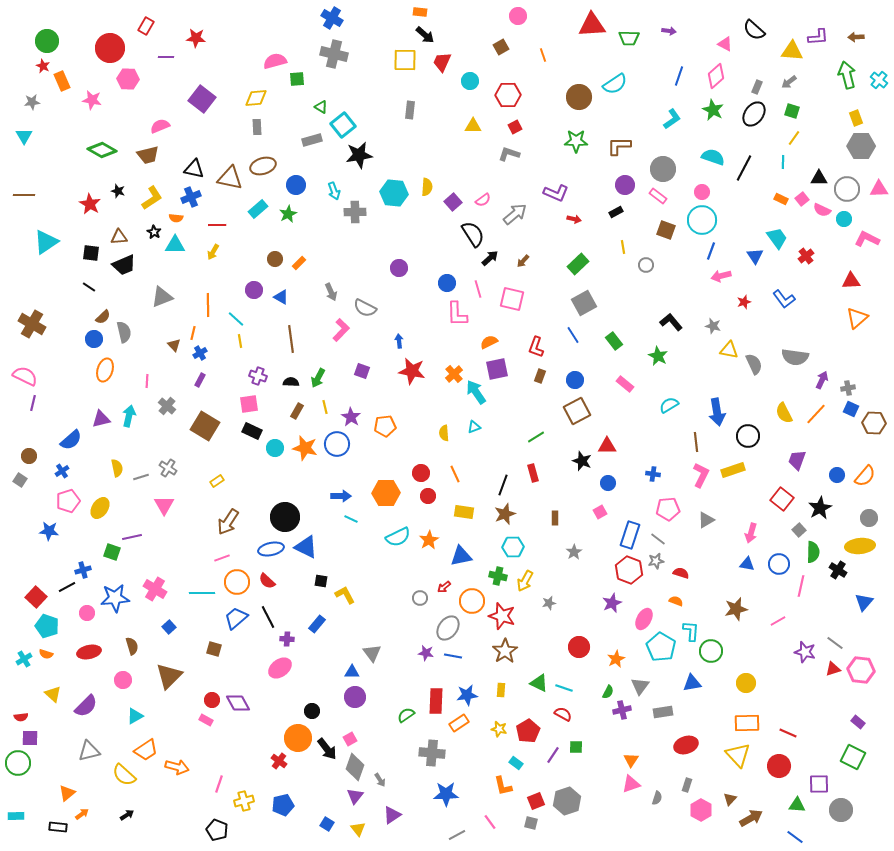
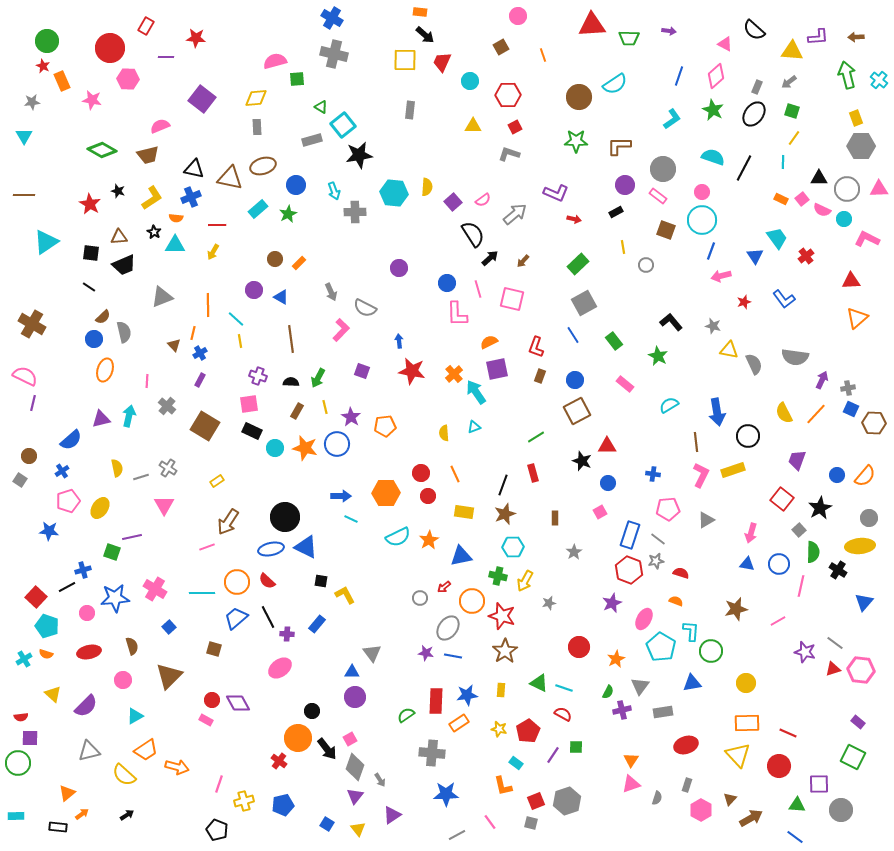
pink line at (222, 558): moved 15 px left, 11 px up
purple cross at (287, 639): moved 5 px up
